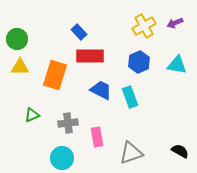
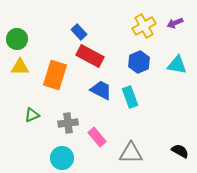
red rectangle: rotated 28 degrees clockwise
pink rectangle: rotated 30 degrees counterclockwise
gray triangle: rotated 20 degrees clockwise
